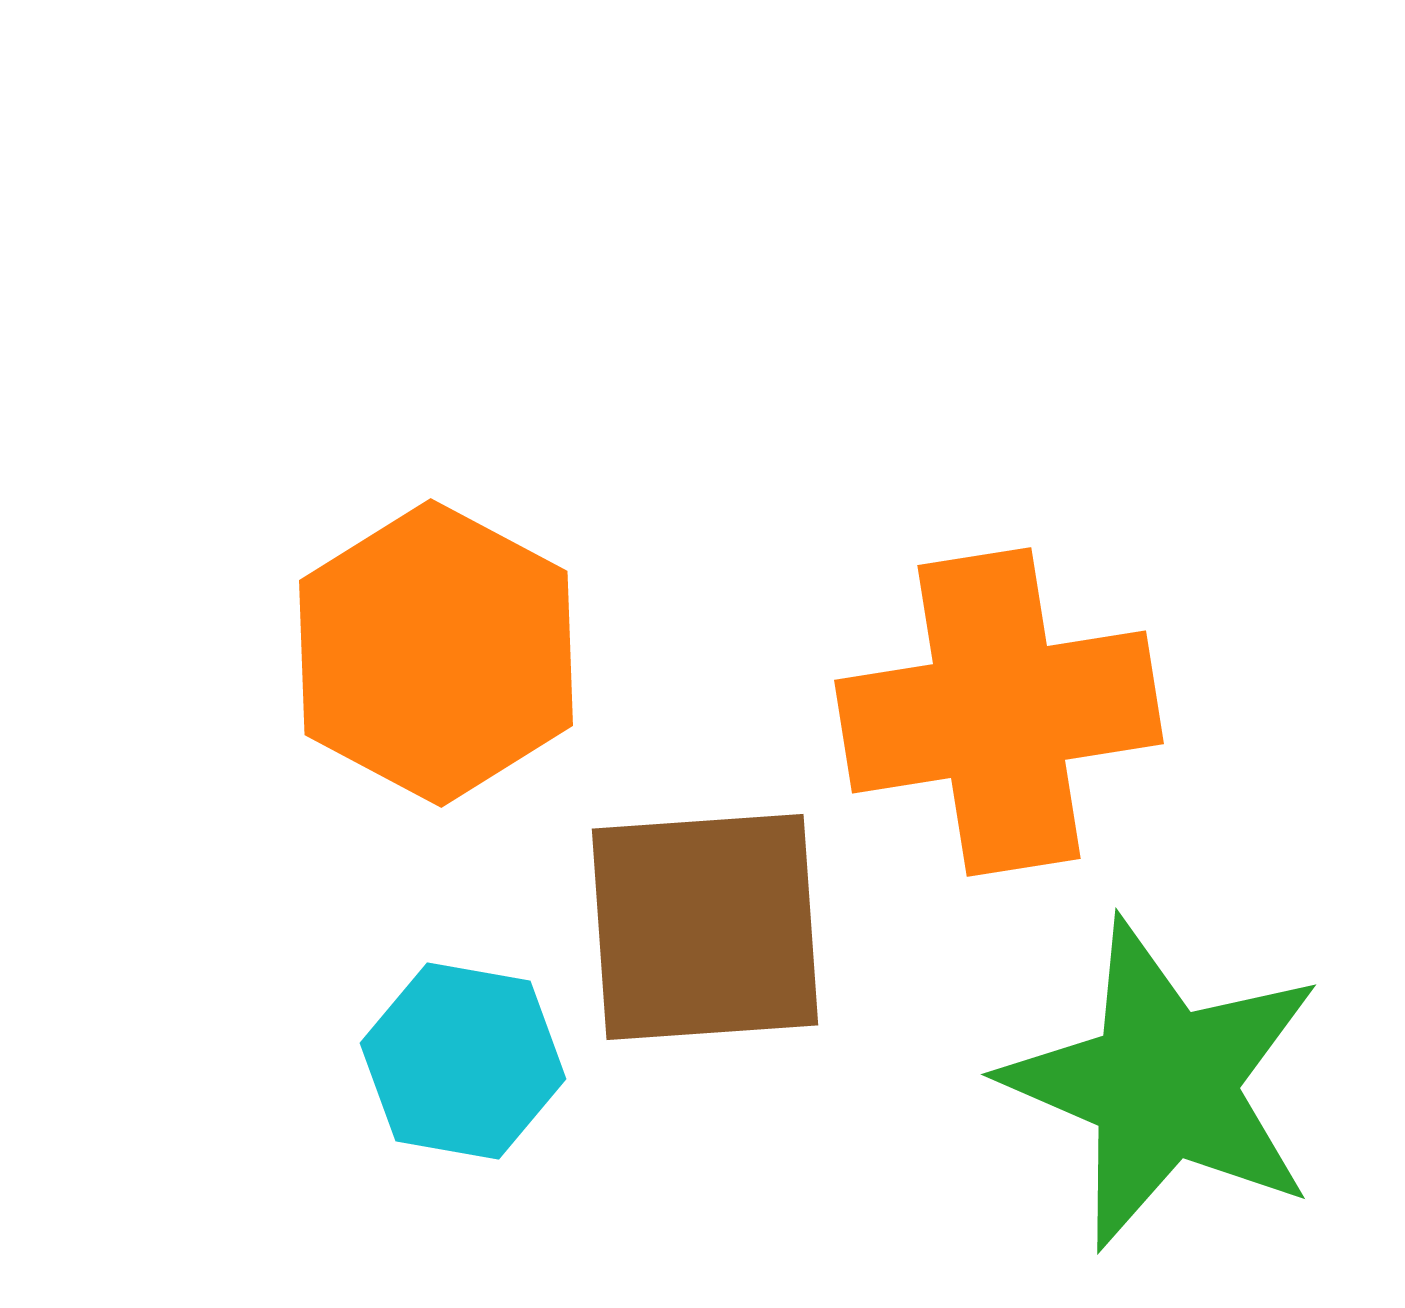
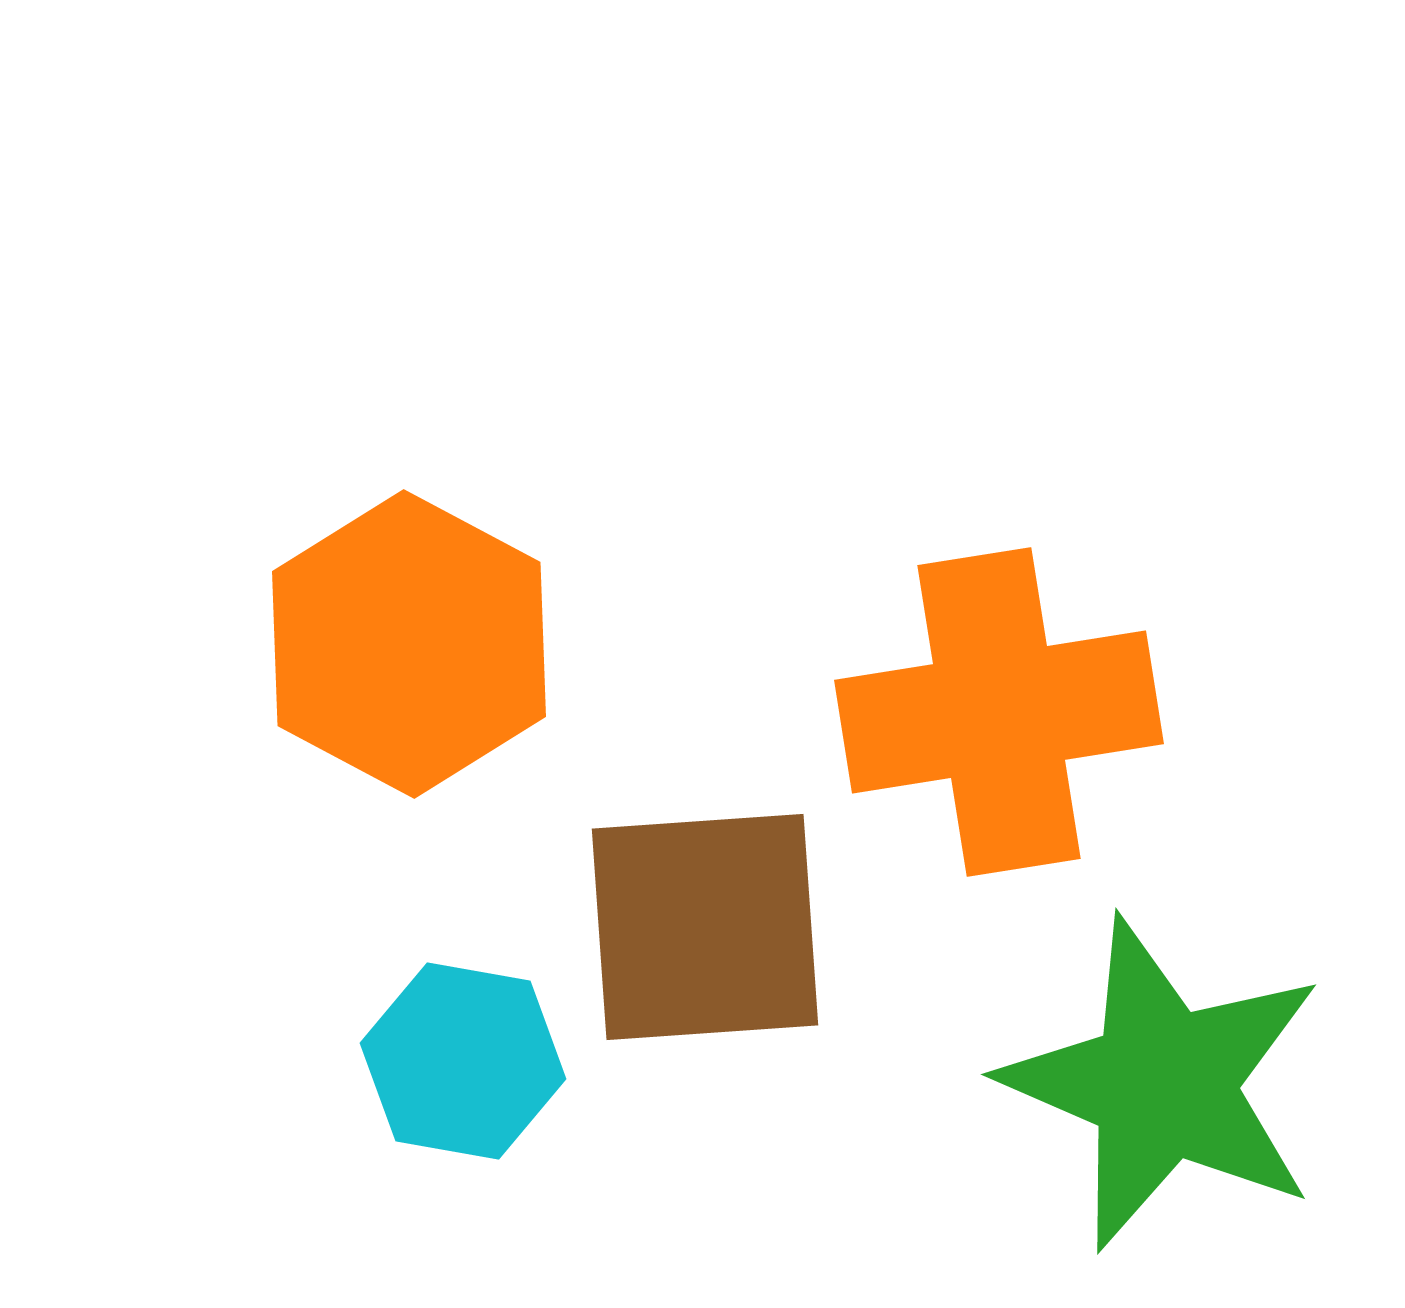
orange hexagon: moved 27 px left, 9 px up
